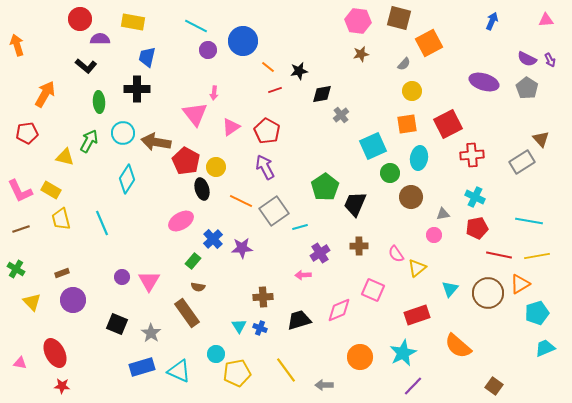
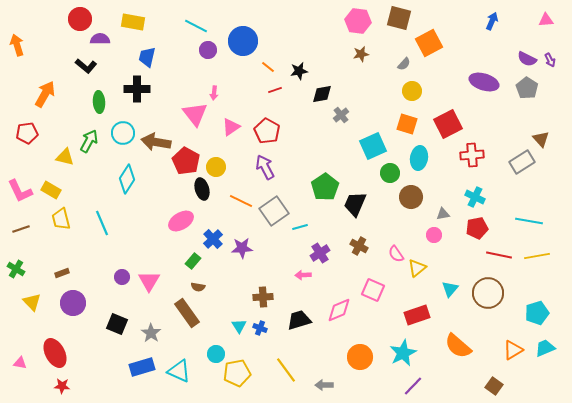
orange square at (407, 124): rotated 25 degrees clockwise
brown cross at (359, 246): rotated 30 degrees clockwise
orange triangle at (520, 284): moved 7 px left, 66 px down
purple circle at (73, 300): moved 3 px down
